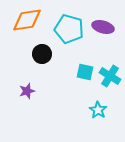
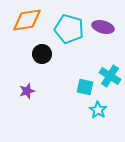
cyan square: moved 15 px down
